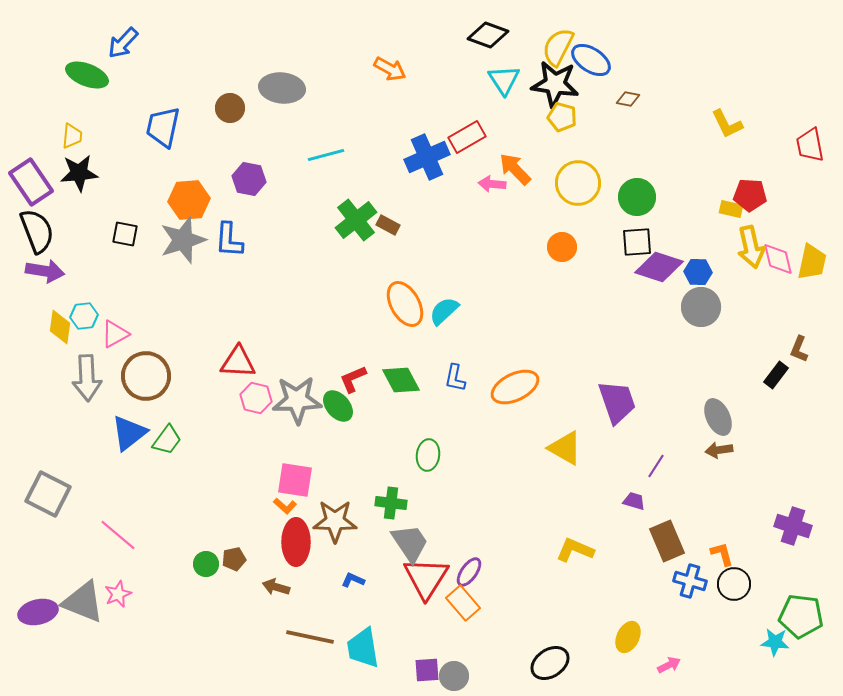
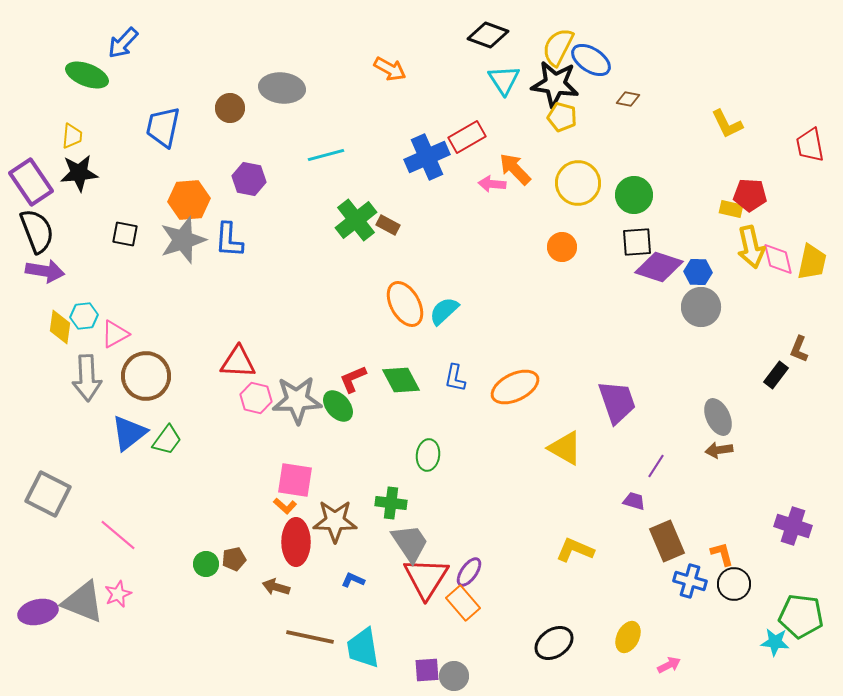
green circle at (637, 197): moved 3 px left, 2 px up
black ellipse at (550, 663): moved 4 px right, 20 px up
